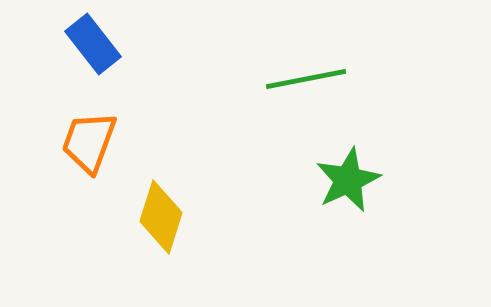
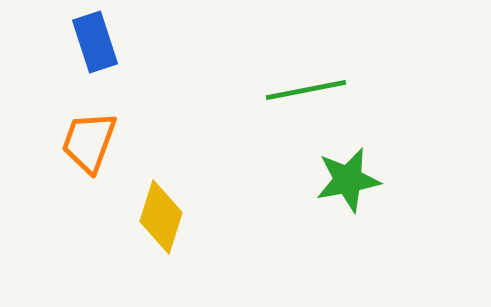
blue rectangle: moved 2 px right, 2 px up; rotated 20 degrees clockwise
green line: moved 11 px down
green star: rotated 14 degrees clockwise
